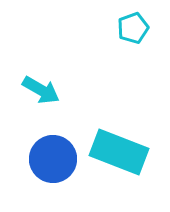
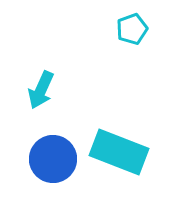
cyan pentagon: moved 1 px left, 1 px down
cyan arrow: rotated 84 degrees clockwise
